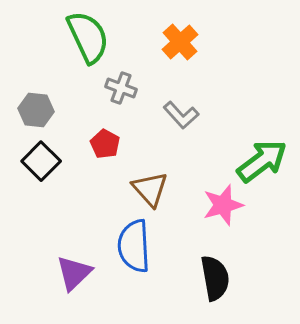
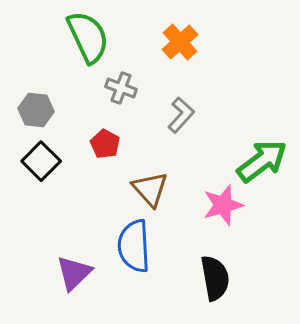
gray L-shape: rotated 96 degrees counterclockwise
